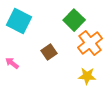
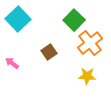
cyan square: moved 1 px left, 2 px up; rotated 20 degrees clockwise
